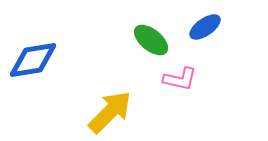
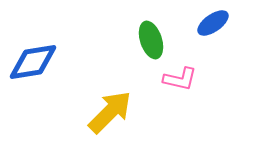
blue ellipse: moved 8 px right, 4 px up
green ellipse: rotated 33 degrees clockwise
blue diamond: moved 2 px down
